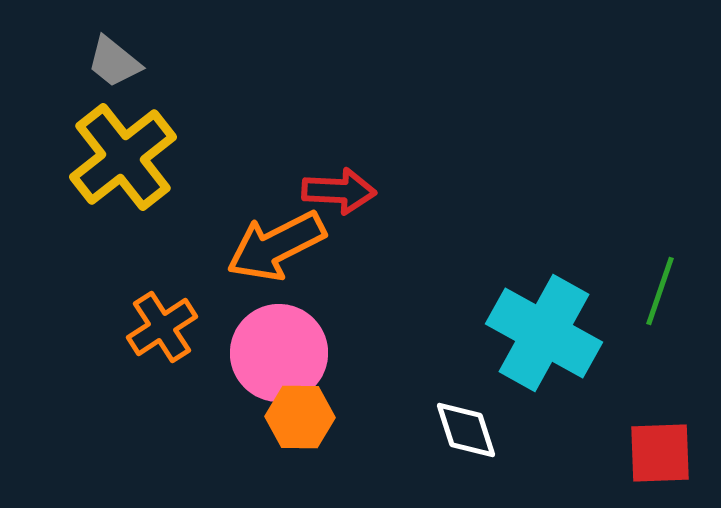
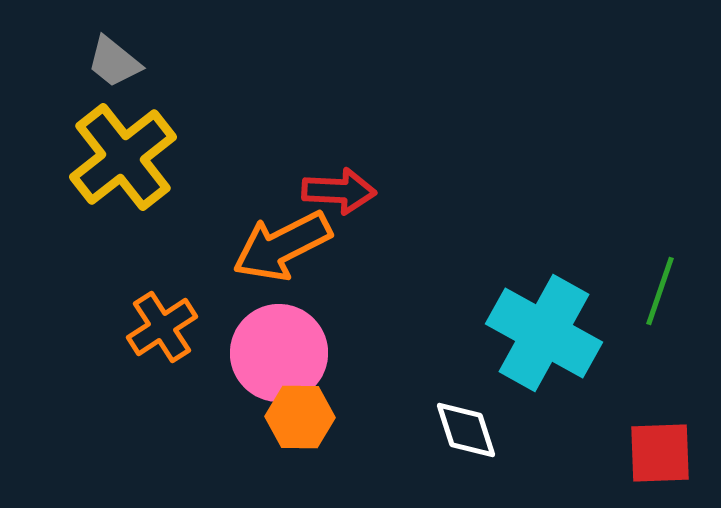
orange arrow: moved 6 px right
